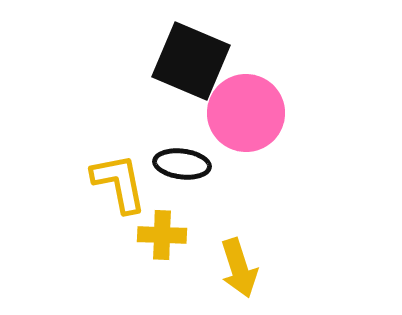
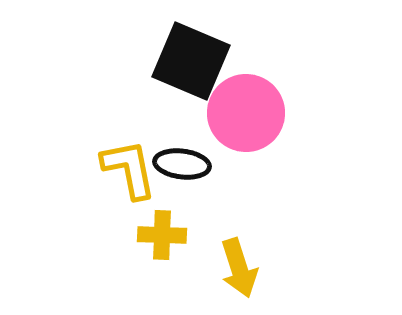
yellow L-shape: moved 10 px right, 14 px up
